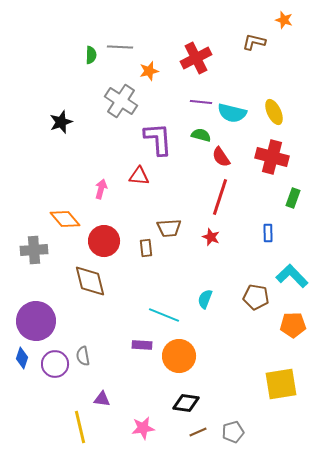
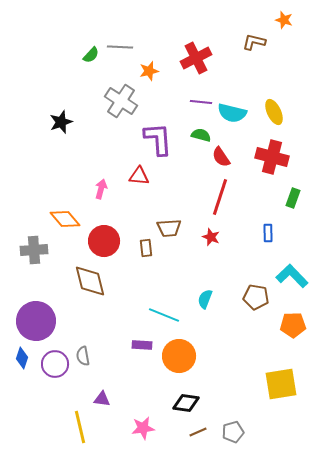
green semicircle at (91, 55): rotated 42 degrees clockwise
